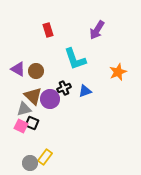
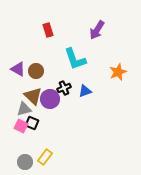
gray circle: moved 5 px left, 1 px up
